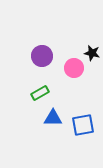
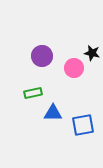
green rectangle: moved 7 px left; rotated 18 degrees clockwise
blue triangle: moved 5 px up
